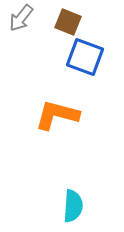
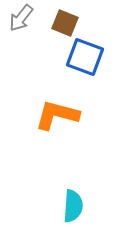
brown square: moved 3 px left, 1 px down
